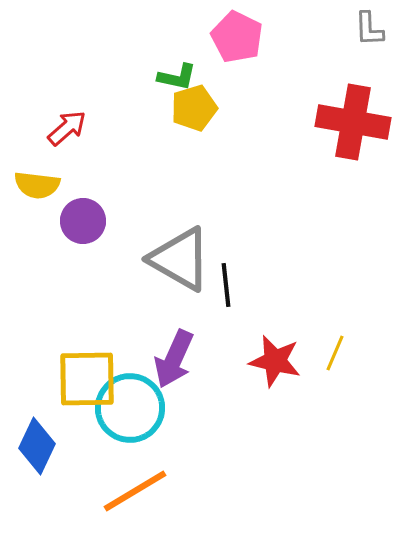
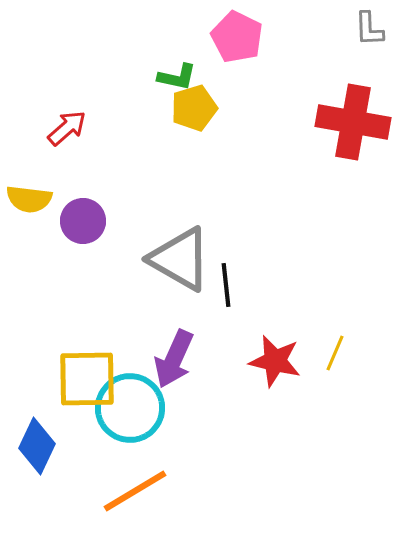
yellow semicircle: moved 8 px left, 14 px down
